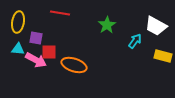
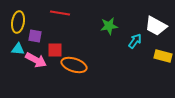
green star: moved 2 px right, 1 px down; rotated 24 degrees clockwise
purple square: moved 1 px left, 2 px up
red square: moved 6 px right, 2 px up
